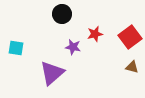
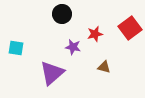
red square: moved 9 px up
brown triangle: moved 28 px left
